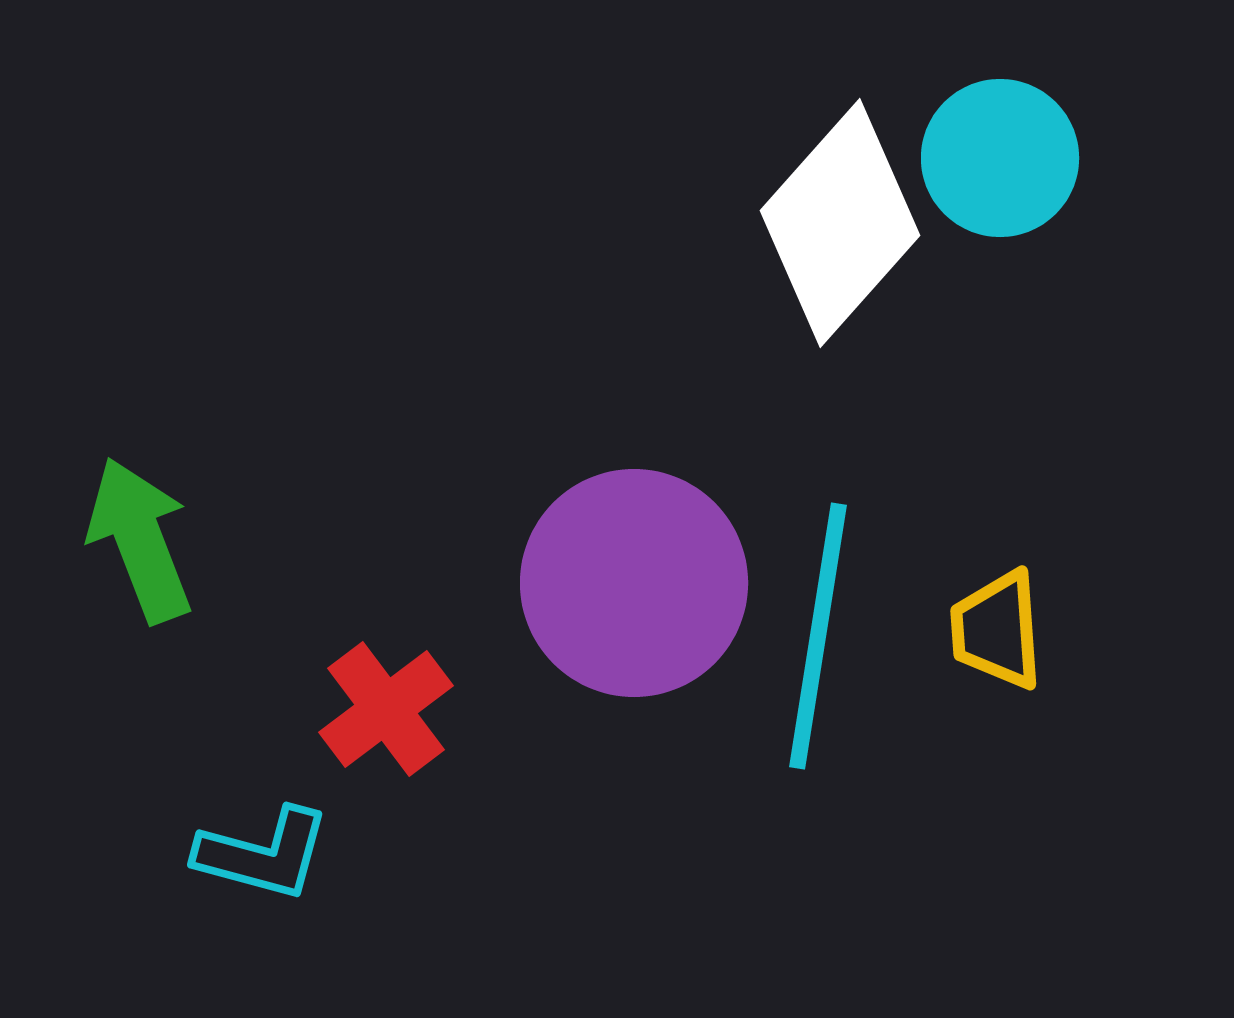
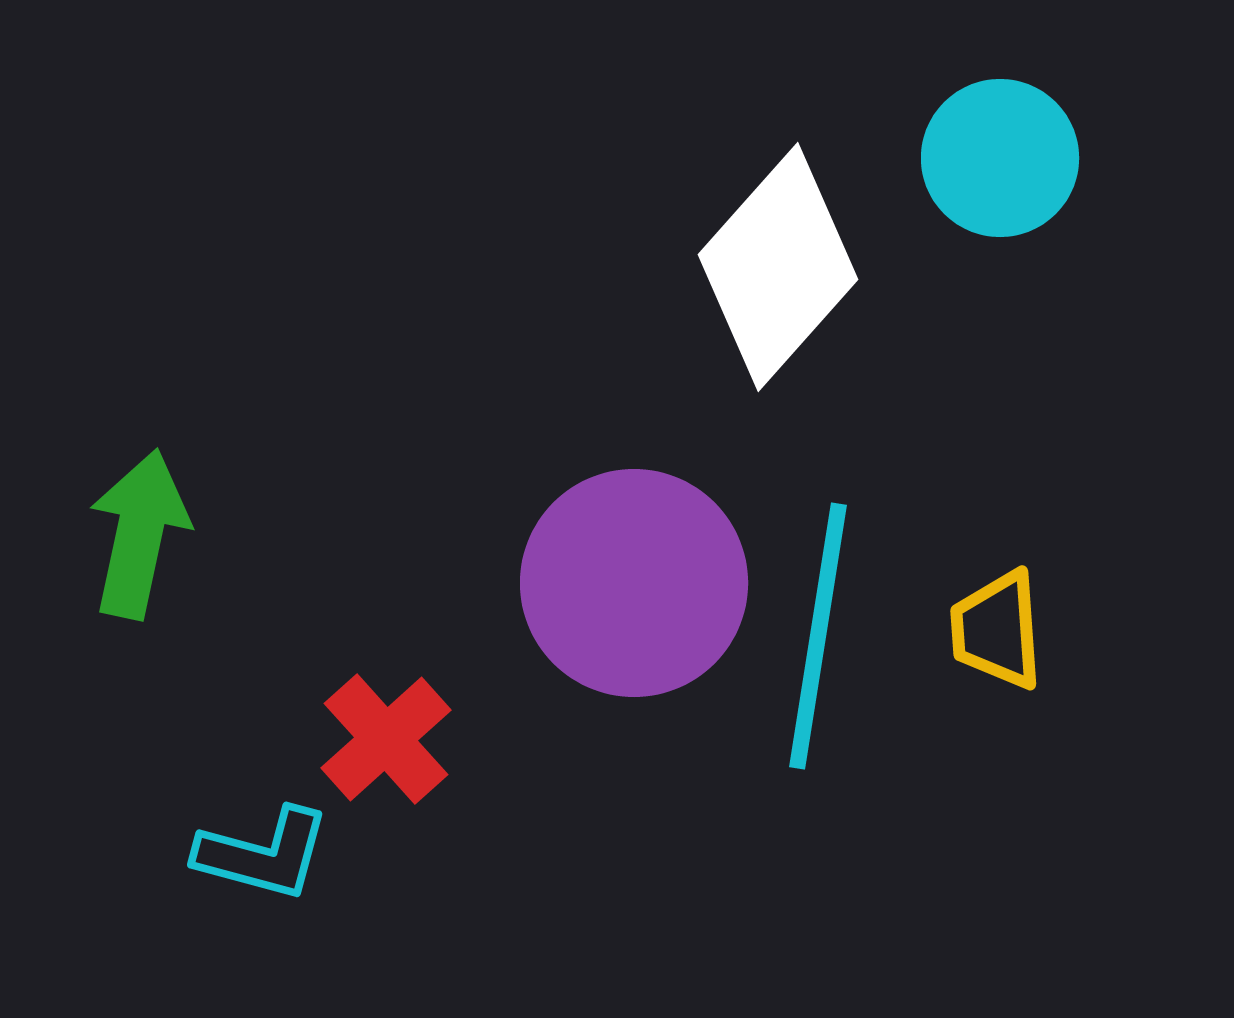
white diamond: moved 62 px left, 44 px down
green arrow: moved 1 px left, 6 px up; rotated 33 degrees clockwise
red cross: moved 30 px down; rotated 5 degrees counterclockwise
